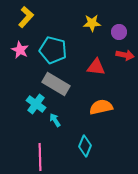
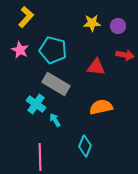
purple circle: moved 1 px left, 6 px up
